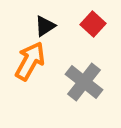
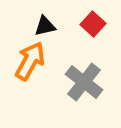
black triangle: rotated 20 degrees clockwise
